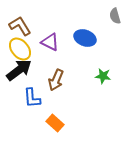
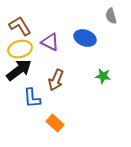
gray semicircle: moved 4 px left
yellow ellipse: rotated 65 degrees counterclockwise
